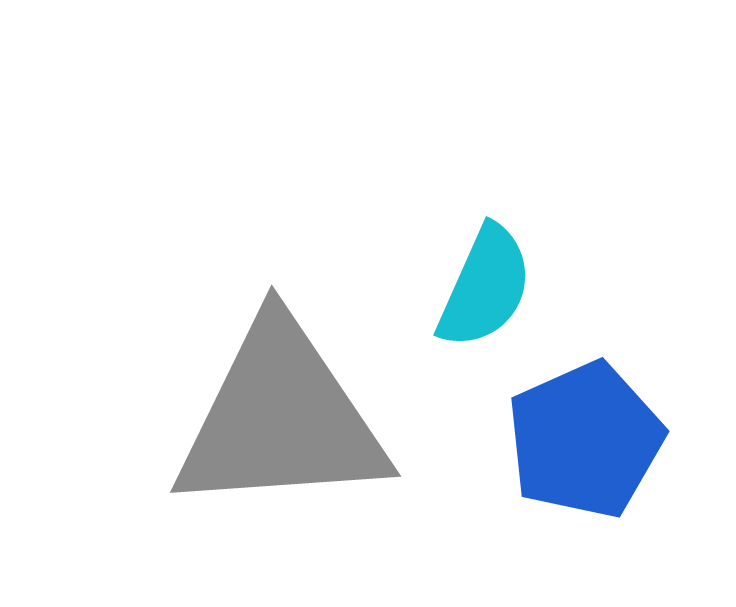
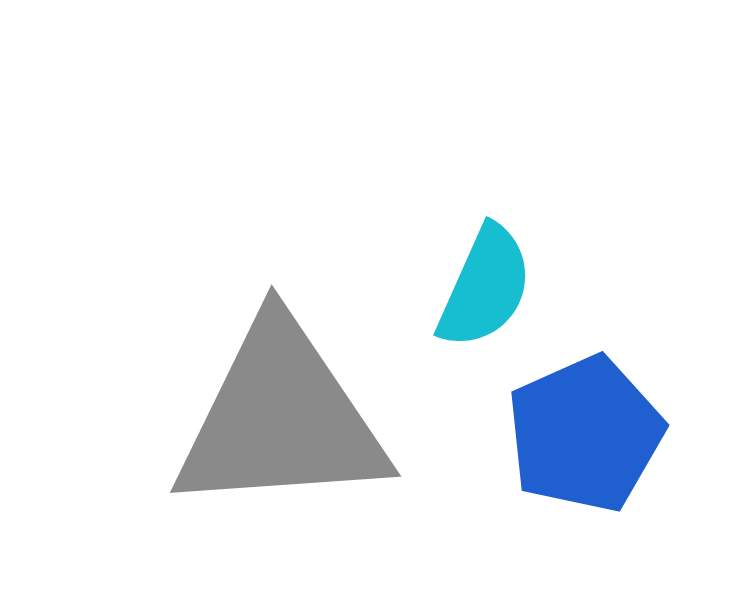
blue pentagon: moved 6 px up
